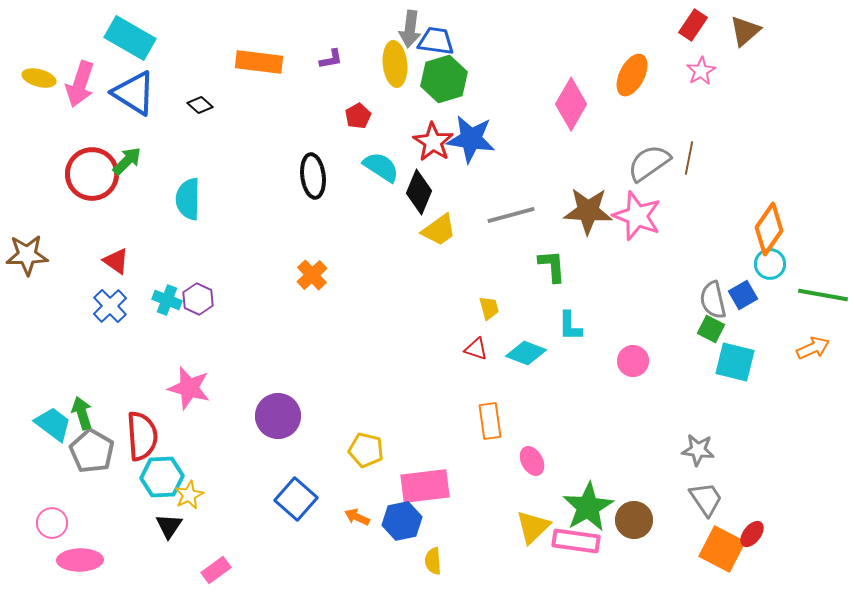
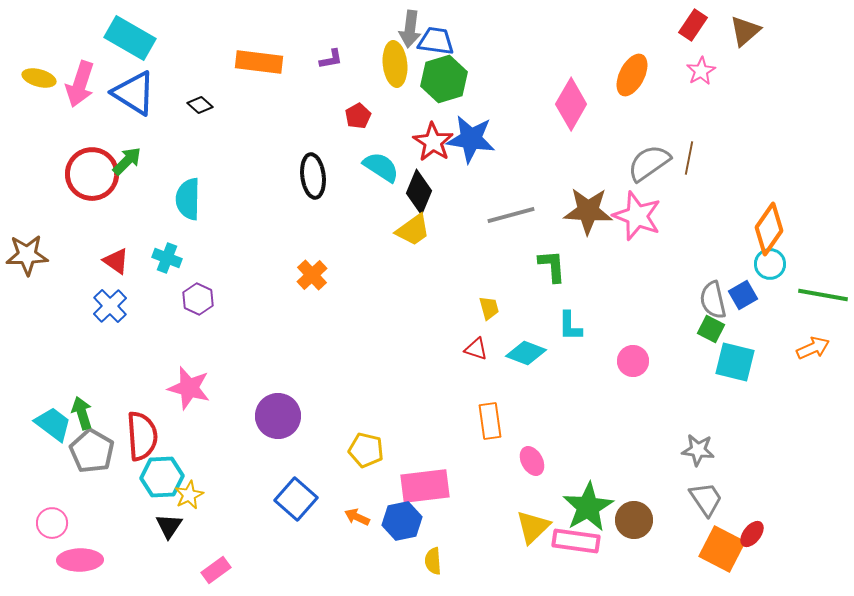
yellow trapezoid at (439, 230): moved 26 px left
cyan cross at (167, 300): moved 42 px up
